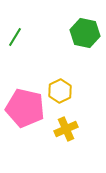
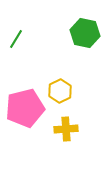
green line: moved 1 px right, 2 px down
pink pentagon: rotated 27 degrees counterclockwise
yellow cross: rotated 20 degrees clockwise
